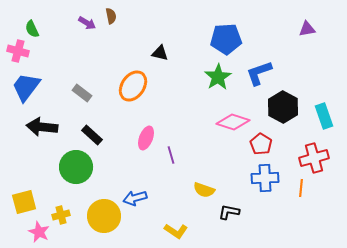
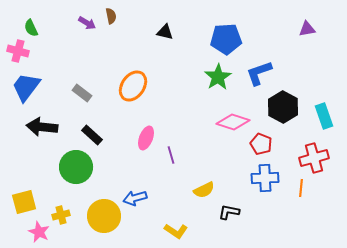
green semicircle: moved 1 px left, 1 px up
black triangle: moved 5 px right, 21 px up
red pentagon: rotated 10 degrees counterclockwise
yellow semicircle: rotated 45 degrees counterclockwise
